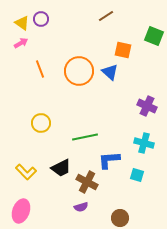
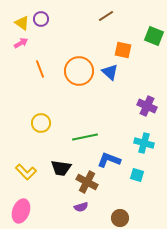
blue L-shape: rotated 25 degrees clockwise
black trapezoid: rotated 35 degrees clockwise
